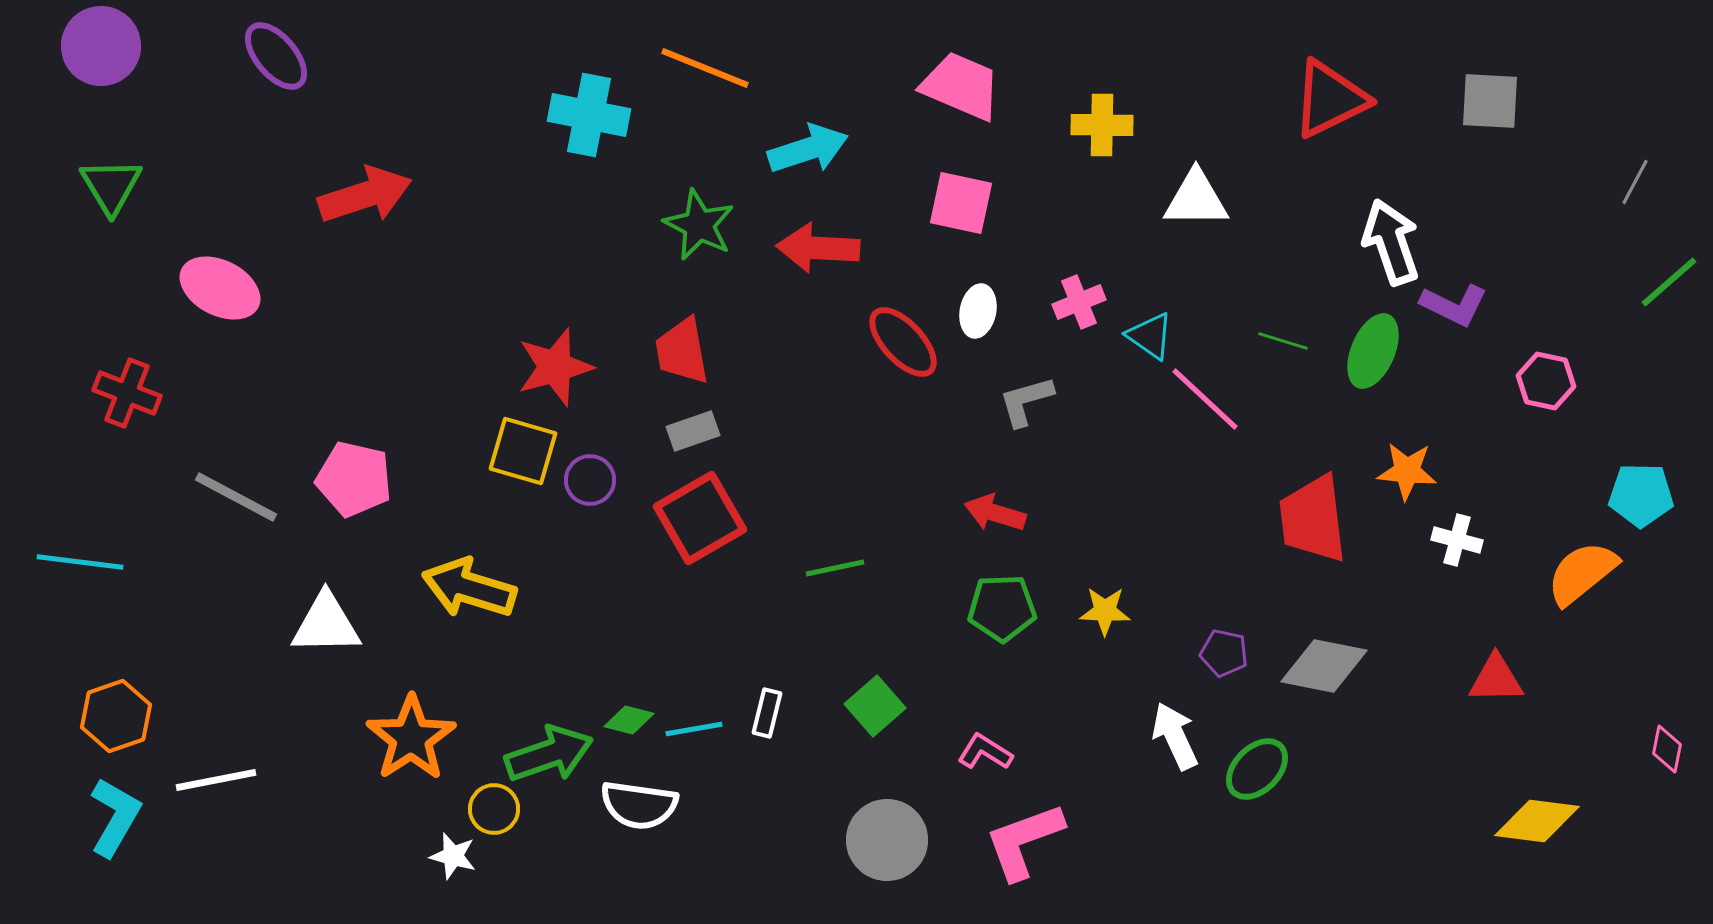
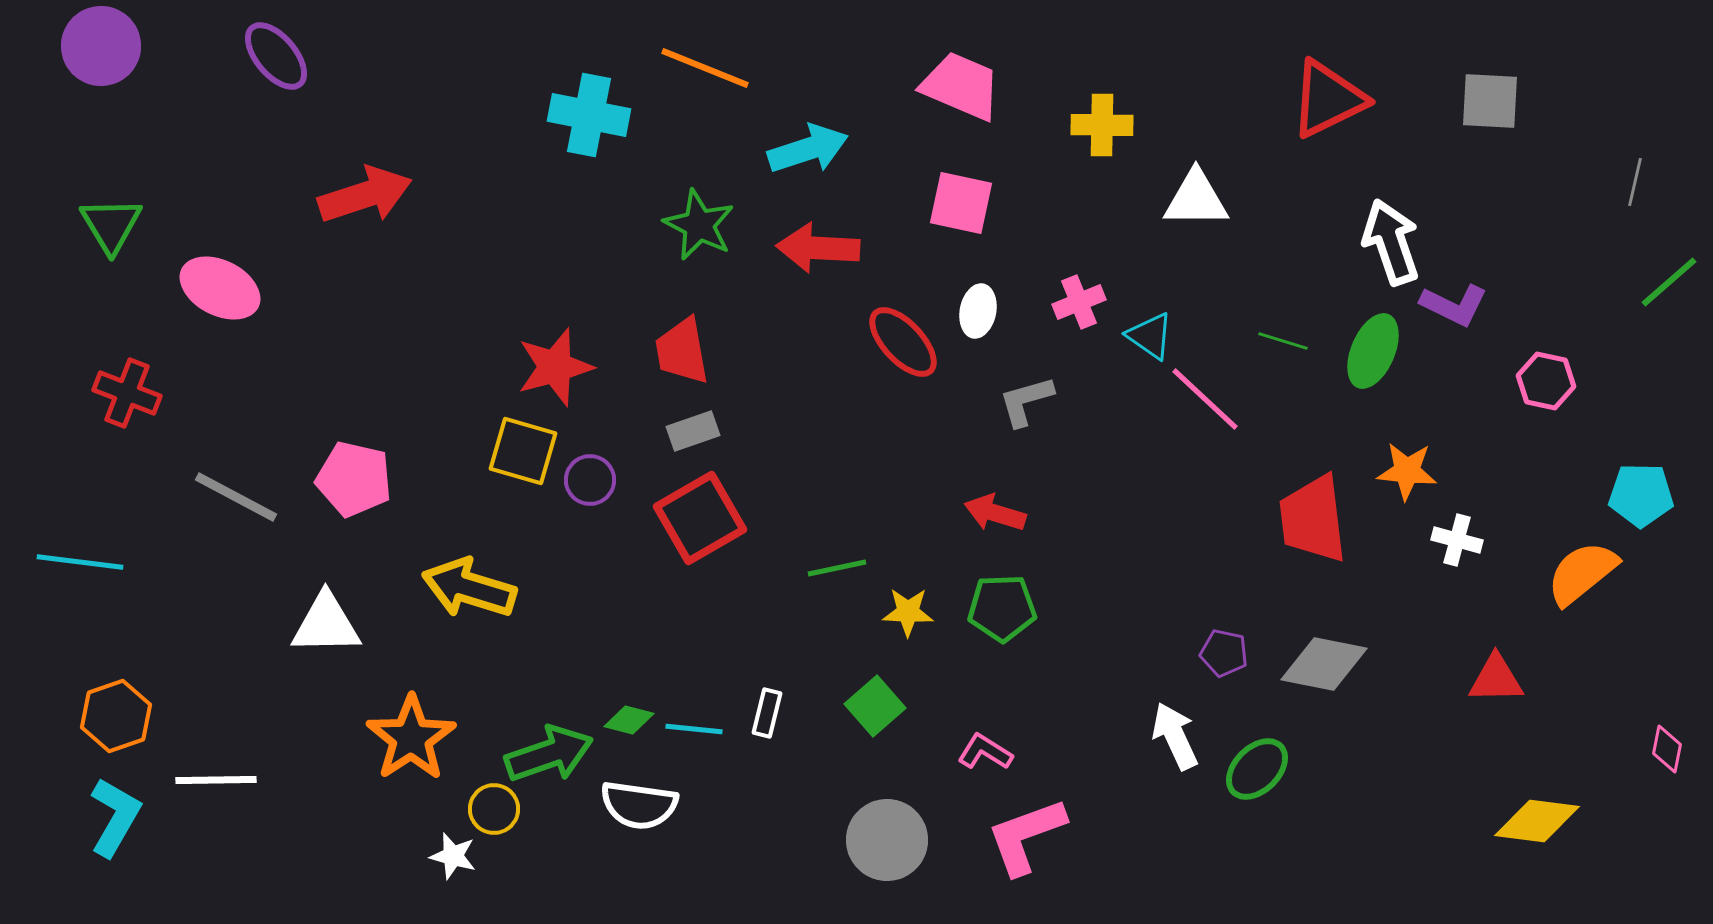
red triangle at (1330, 99): moved 2 px left
gray line at (1635, 182): rotated 15 degrees counterclockwise
green triangle at (111, 186): moved 39 px down
green line at (835, 568): moved 2 px right
yellow star at (1105, 611): moved 197 px left, 1 px down
gray diamond at (1324, 666): moved 2 px up
cyan line at (694, 729): rotated 16 degrees clockwise
white line at (216, 780): rotated 10 degrees clockwise
pink L-shape at (1024, 841): moved 2 px right, 5 px up
